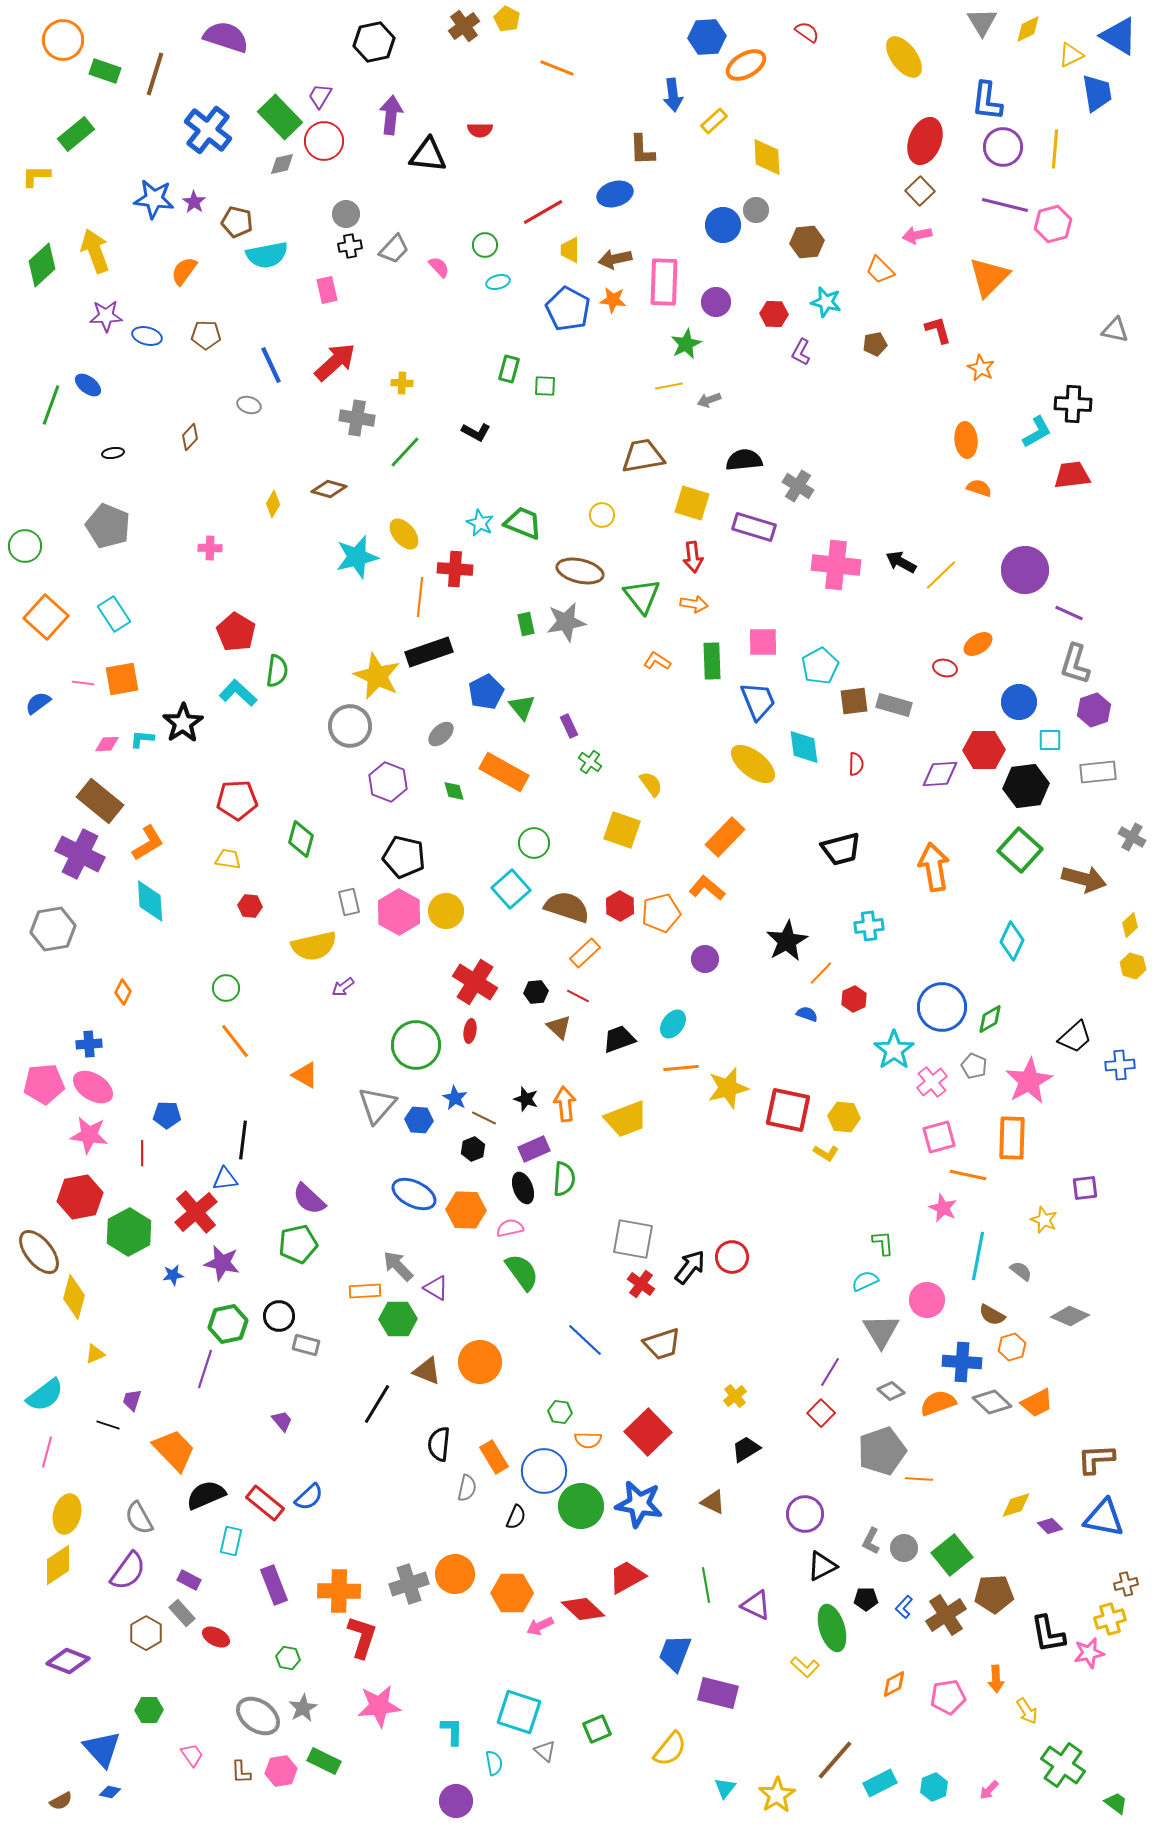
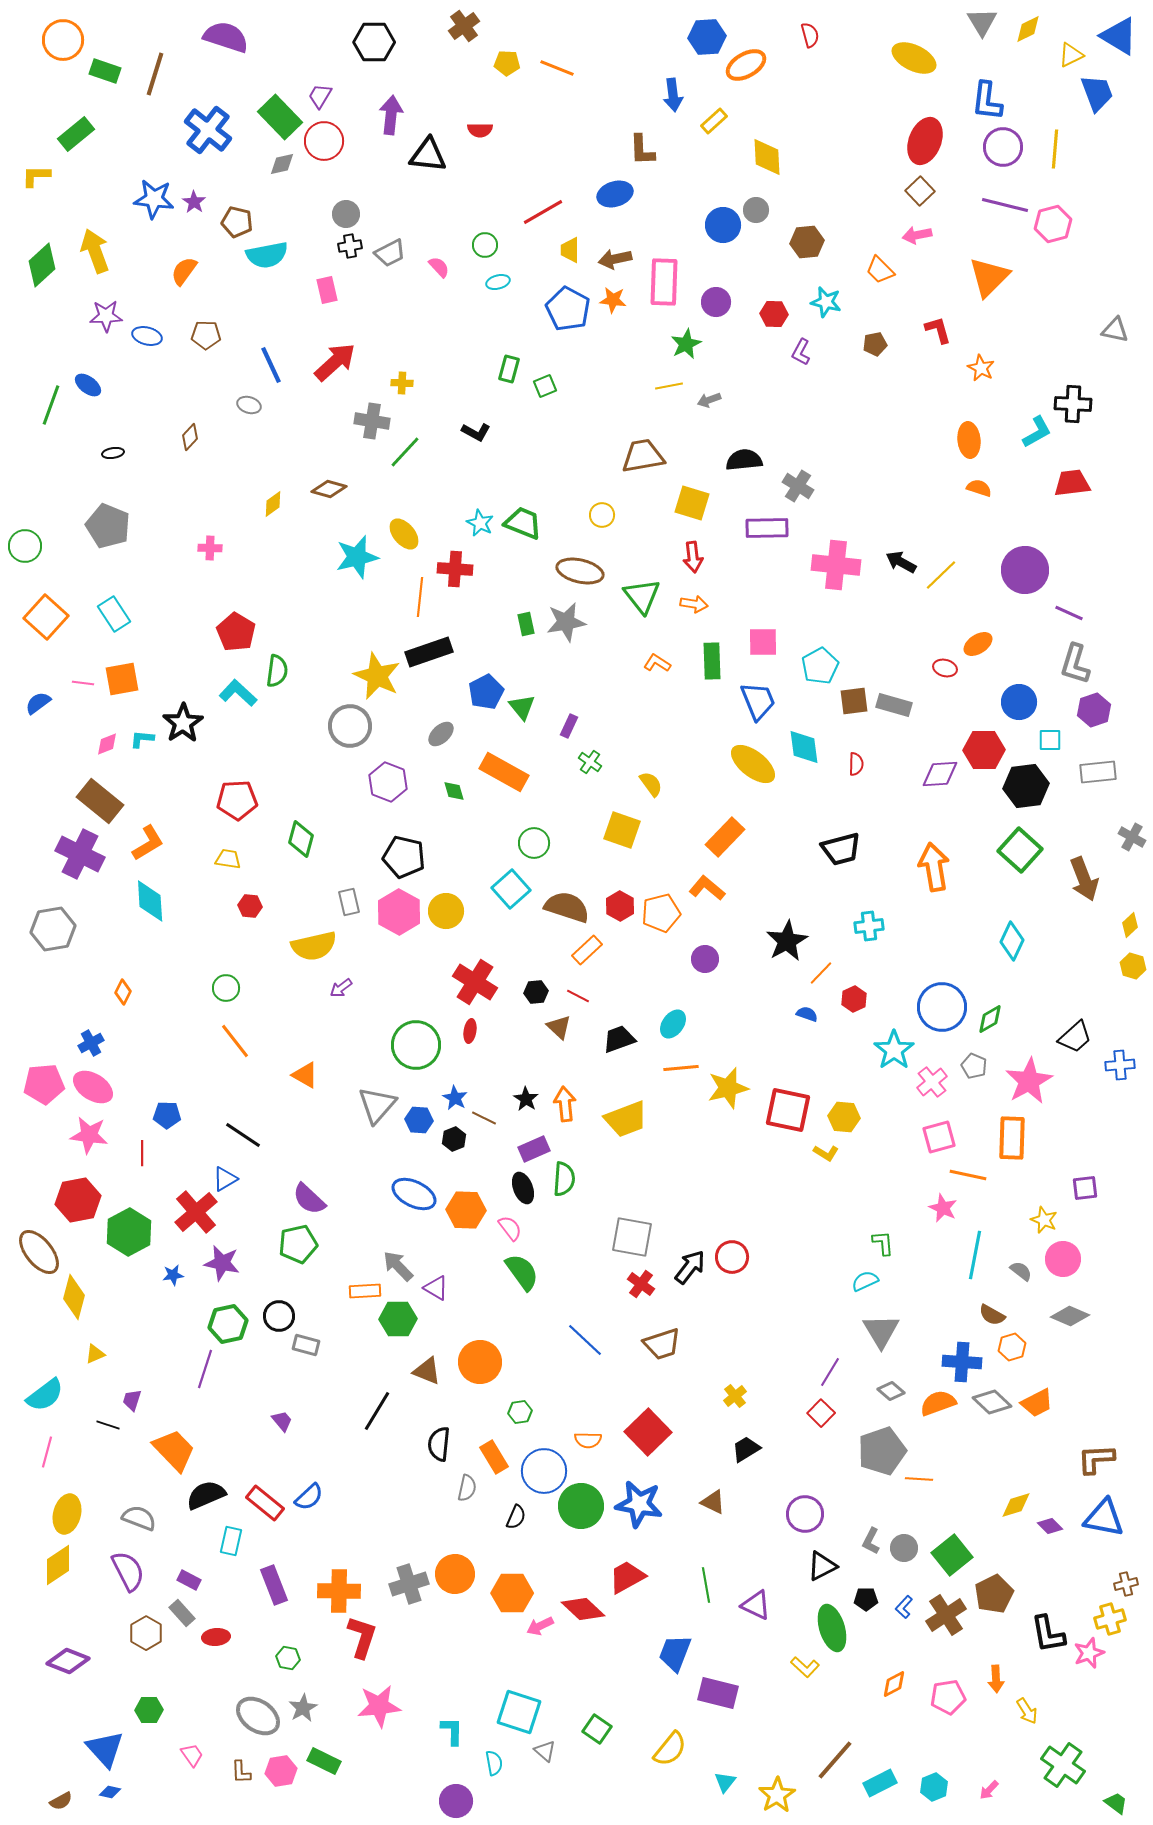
yellow pentagon at (507, 19): moved 44 px down; rotated 25 degrees counterclockwise
red semicircle at (807, 32): moved 3 px right, 3 px down; rotated 40 degrees clockwise
black hexagon at (374, 42): rotated 12 degrees clockwise
yellow ellipse at (904, 57): moved 10 px right, 1 px down; rotated 27 degrees counterclockwise
blue trapezoid at (1097, 93): rotated 12 degrees counterclockwise
gray trapezoid at (394, 249): moved 4 px left, 4 px down; rotated 20 degrees clockwise
green square at (545, 386): rotated 25 degrees counterclockwise
gray cross at (357, 418): moved 15 px right, 3 px down
orange ellipse at (966, 440): moved 3 px right
red trapezoid at (1072, 475): moved 8 px down
yellow diamond at (273, 504): rotated 24 degrees clockwise
purple rectangle at (754, 527): moved 13 px right, 1 px down; rotated 18 degrees counterclockwise
orange L-shape at (657, 661): moved 2 px down
purple rectangle at (569, 726): rotated 50 degrees clockwise
pink diamond at (107, 744): rotated 20 degrees counterclockwise
brown arrow at (1084, 879): rotated 54 degrees clockwise
orange rectangle at (585, 953): moved 2 px right, 3 px up
purple arrow at (343, 987): moved 2 px left, 1 px down
blue cross at (89, 1044): moved 2 px right, 1 px up; rotated 25 degrees counterclockwise
black star at (526, 1099): rotated 15 degrees clockwise
black line at (243, 1140): moved 5 px up; rotated 63 degrees counterclockwise
black hexagon at (473, 1149): moved 19 px left, 10 px up
blue triangle at (225, 1179): rotated 24 degrees counterclockwise
red hexagon at (80, 1197): moved 2 px left, 3 px down
pink semicircle at (510, 1228): rotated 64 degrees clockwise
gray square at (633, 1239): moved 1 px left, 2 px up
cyan line at (978, 1256): moved 3 px left, 1 px up
pink circle at (927, 1300): moved 136 px right, 41 px up
black line at (377, 1404): moved 7 px down
green hexagon at (560, 1412): moved 40 px left; rotated 15 degrees counterclockwise
gray semicircle at (139, 1518): rotated 140 degrees clockwise
purple semicircle at (128, 1571): rotated 63 degrees counterclockwise
brown pentagon at (994, 1594): rotated 24 degrees counterclockwise
red ellipse at (216, 1637): rotated 32 degrees counterclockwise
pink star at (1089, 1653): rotated 8 degrees counterclockwise
green square at (597, 1729): rotated 32 degrees counterclockwise
blue triangle at (102, 1749): moved 3 px right
cyan triangle at (725, 1788): moved 6 px up
